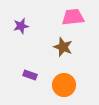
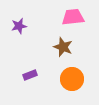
purple star: moved 2 px left
purple rectangle: rotated 40 degrees counterclockwise
orange circle: moved 8 px right, 6 px up
